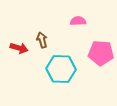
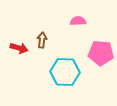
brown arrow: rotated 21 degrees clockwise
cyan hexagon: moved 4 px right, 3 px down
